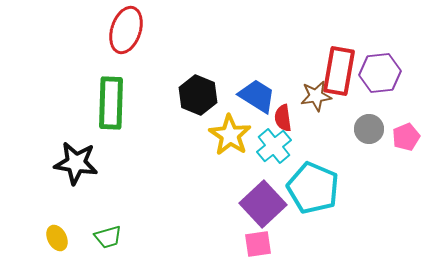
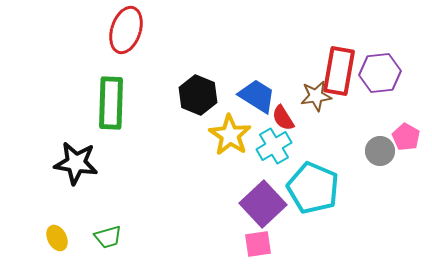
red semicircle: rotated 24 degrees counterclockwise
gray circle: moved 11 px right, 22 px down
pink pentagon: rotated 20 degrees counterclockwise
cyan cross: rotated 8 degrees clockwise
